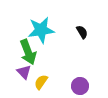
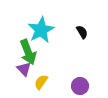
cyan star: rotated 20 degrees counterclockwise
purple triangle: moved 3 px up
